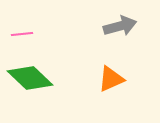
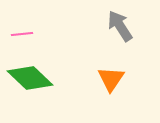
gray arrow: rotated 108 degrees counterclockwise
orange triangle: rotated 32 degrees counterclockwise
